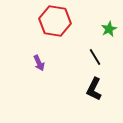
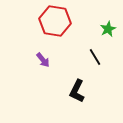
green star: moved 1 px left
purple arrow: moved 4 px right, 3 px up; rotated 14 degrees counterclockwise
black L-shape: moved 17 px left, 2 px down
